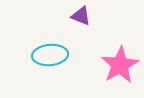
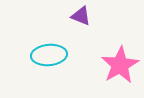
cyan ellipse: moved 1 px left
